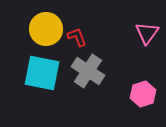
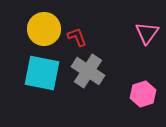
yellow circle: moved 2 px left
